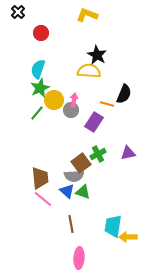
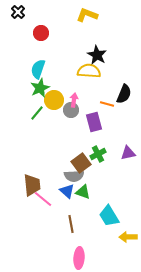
purple rectangle: rotated 48 degrees counterclockwise
brown trapezoid: moved 8 px left, 7 px down
cyan trapezoid: moved 4 px left, 10 px up; rotated 40 degrees counterclockwise
